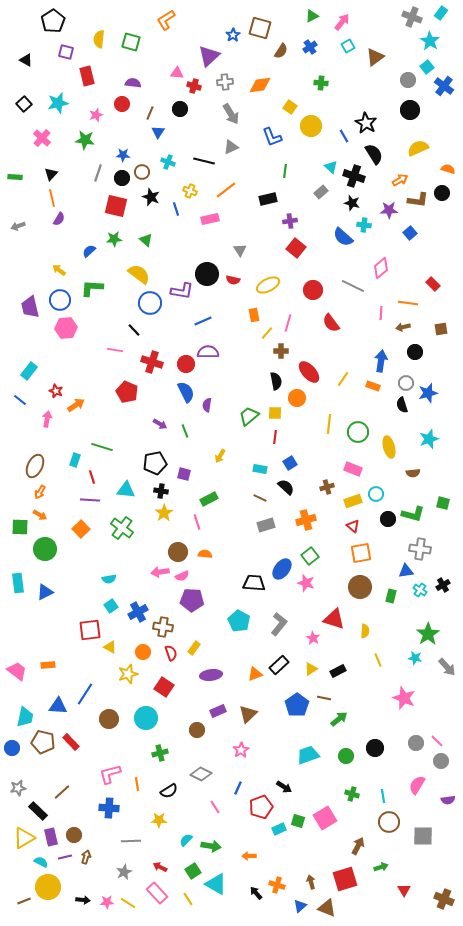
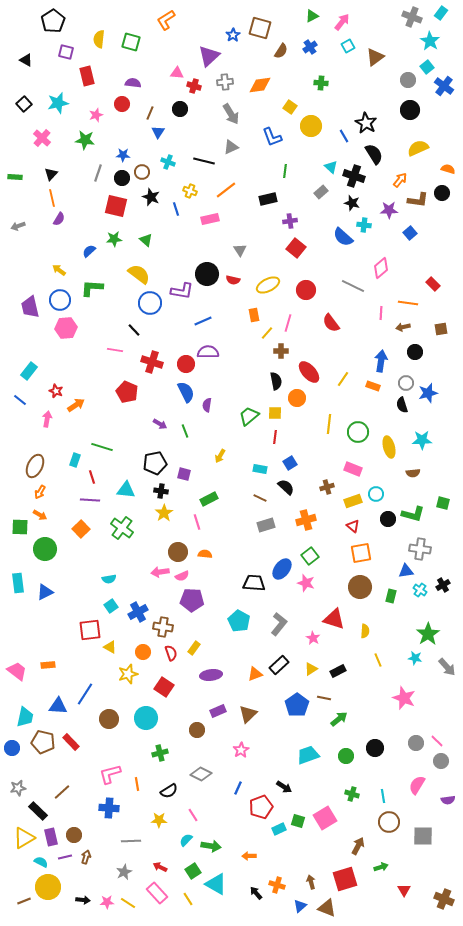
orange arrow at (400, 180): rotated 21 degrees counterclockwise
red circle at (313, 290): moved 7 px left
cyan star at (429, 439): moved 7 px left, 1 px down; rotated 18 degrees clockwise
pink line at (215, 807): moved 22 px left, 8 px down
